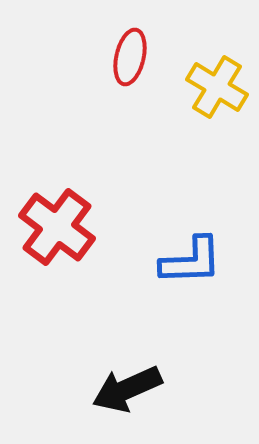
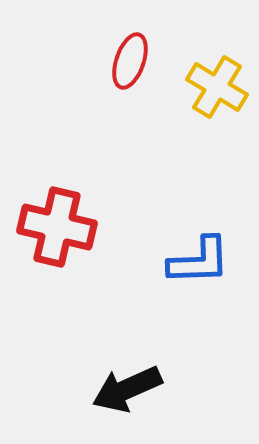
red ellipse: moved 4 px down; rotated 6 degrees clockwise
red cross: rotated 24 degrees counterclockwise
blue L-shape: moved 8 px right
